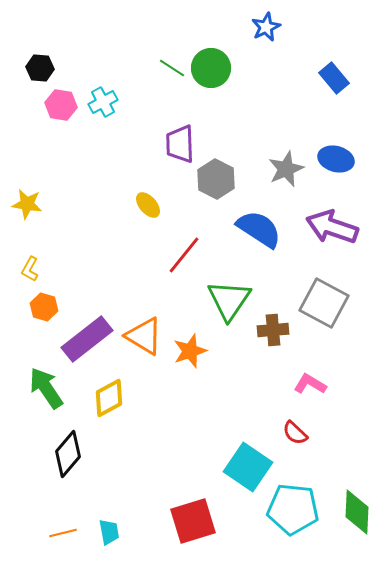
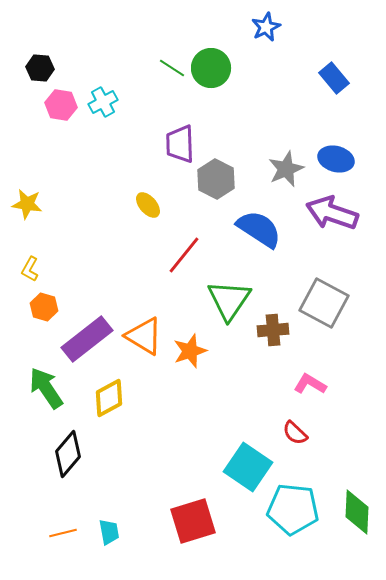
purple arrow: moved 14 px up
